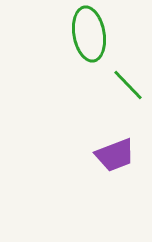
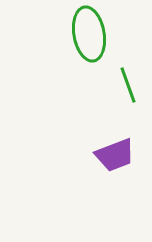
green line: rotated 24 degrees clockwise
